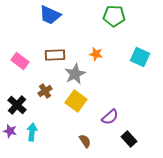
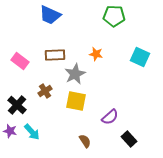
yellow square: rotated 25 degrees counterclockwise
cyan arrow: rotated 132 degrees clockwise
